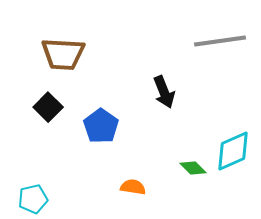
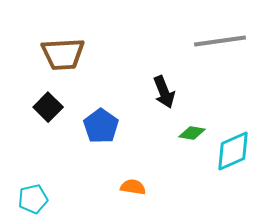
brown trapezoid: rotated 6 degrees counterclockwise
green diamond: moved 1 px left, 35 px up; rotated 36 degrees counterclockwise
